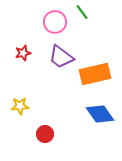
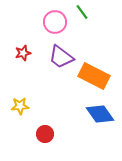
orange rectangle: moved 1 px left, 2 px down; rotated 40 degrees clockwise
